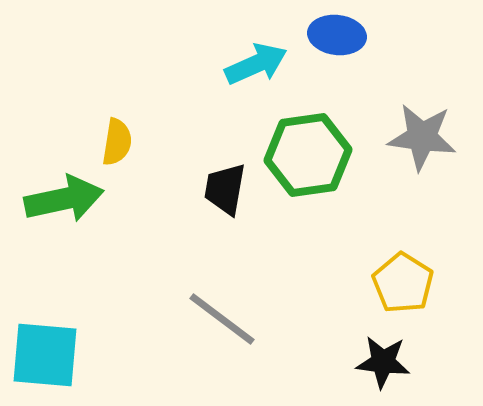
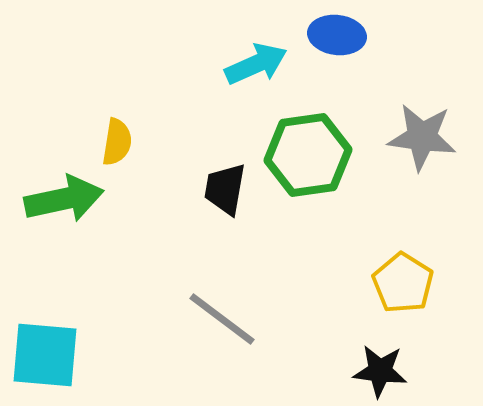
black star: moved 3 px left, 9 px down
